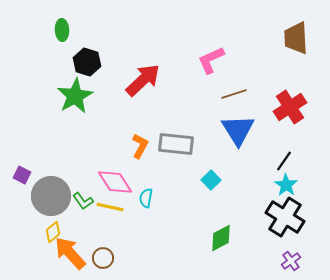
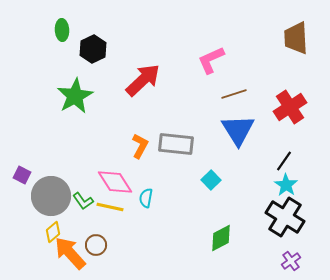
black hexagon: moved 6 px right, 13 px up; rotated 16 degrees clockwise
brown circle: moved 7 px left, 13 px up
